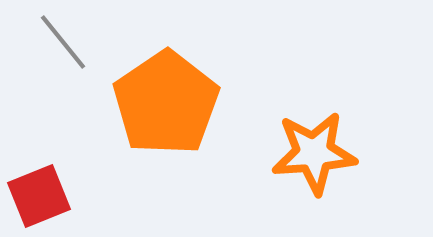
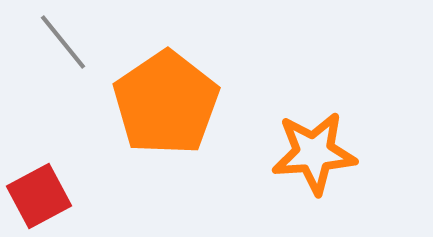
red square: rotated 6 degrees counterclockwise
